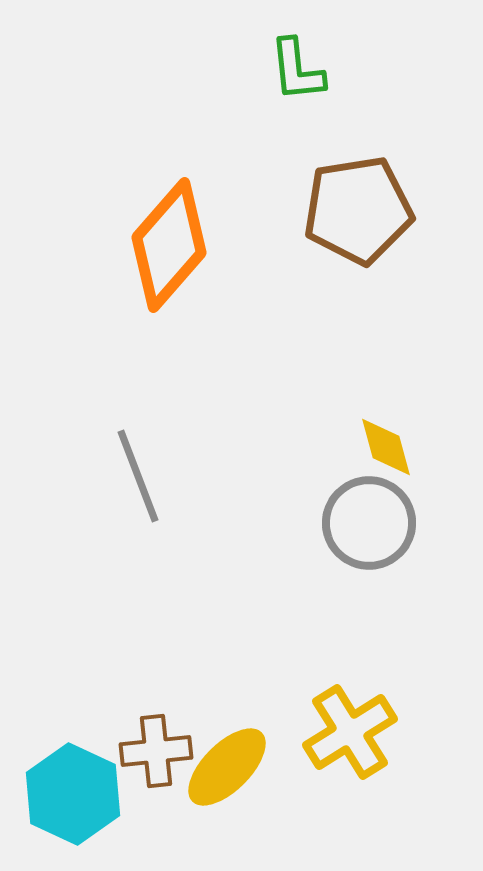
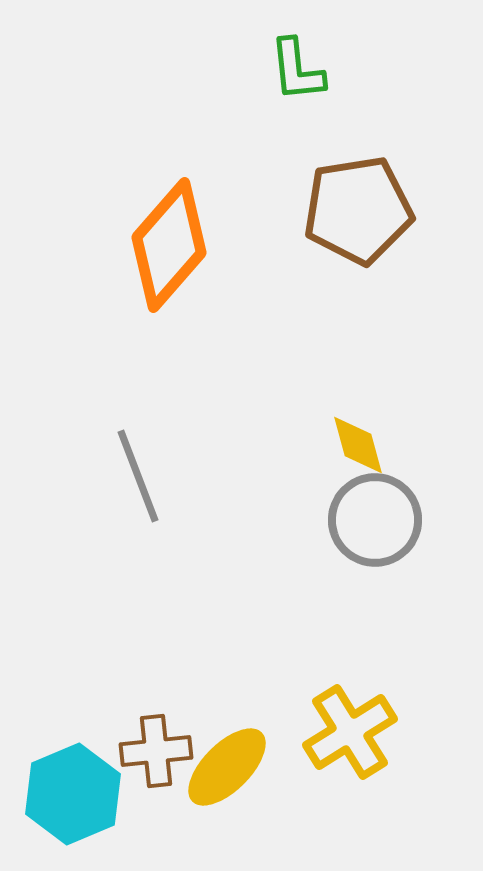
yellow diamond: moved 28 px left, 2 px up
gray circle: moved 6 px right, 3 px up
cyan hexagon: rotated 12 degrees clockwise
